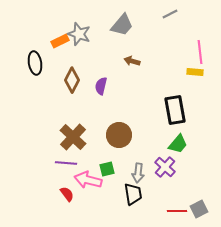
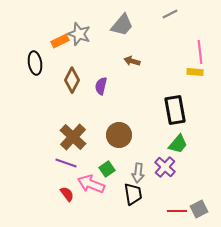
purple line: rotated 15 degrees clockwise
green square: rotated 21 degrees counterclockwise
pink arrow: moved 3 px right, 4 px down; rotated 8 degrees clockwise
